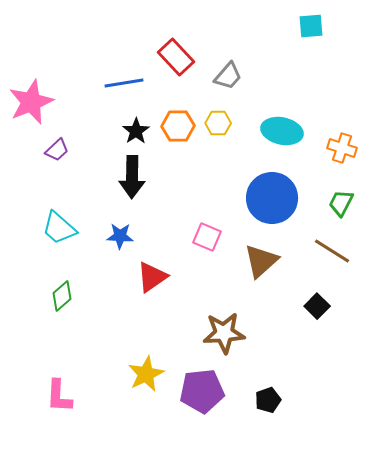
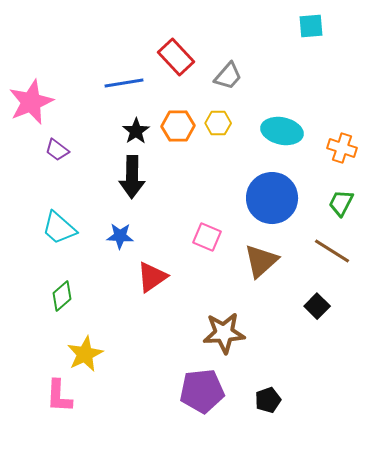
purple trapezoid: rotated 80 degrees clockwise
yellow star: moved 61 px left, 20 px up
